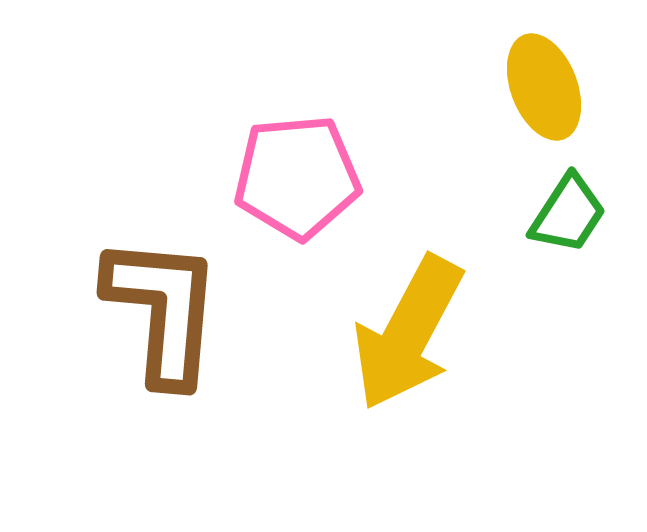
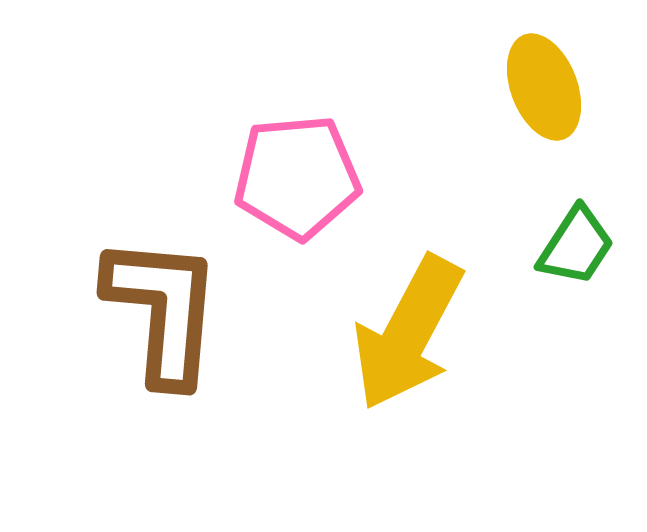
green trapezoid: moved 8 px right, 32 px down
